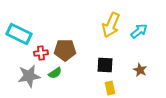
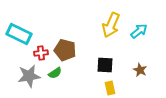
brown pentagon: rotated 15 degrees clockwise
